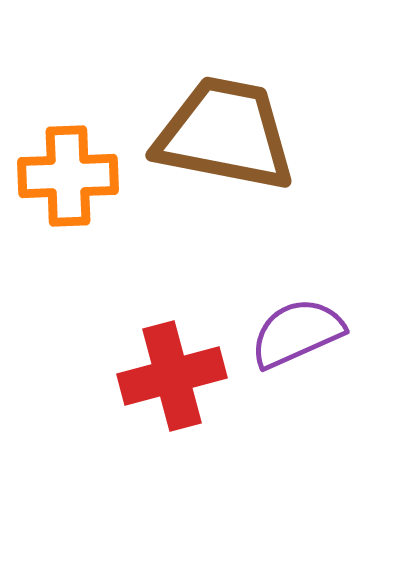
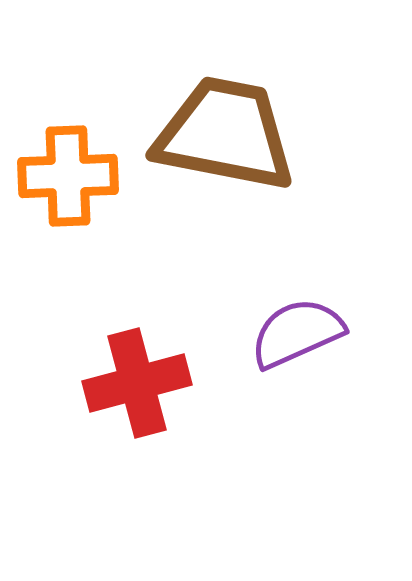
red cross: moved 35 px left, 7 px down
